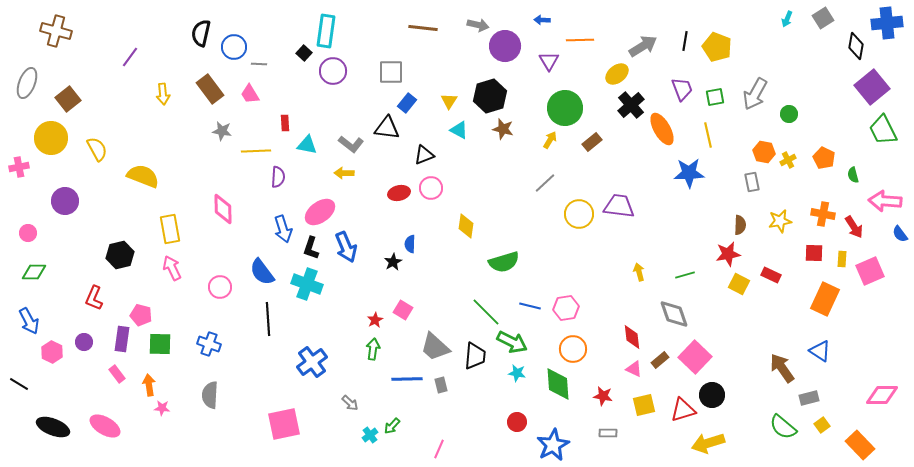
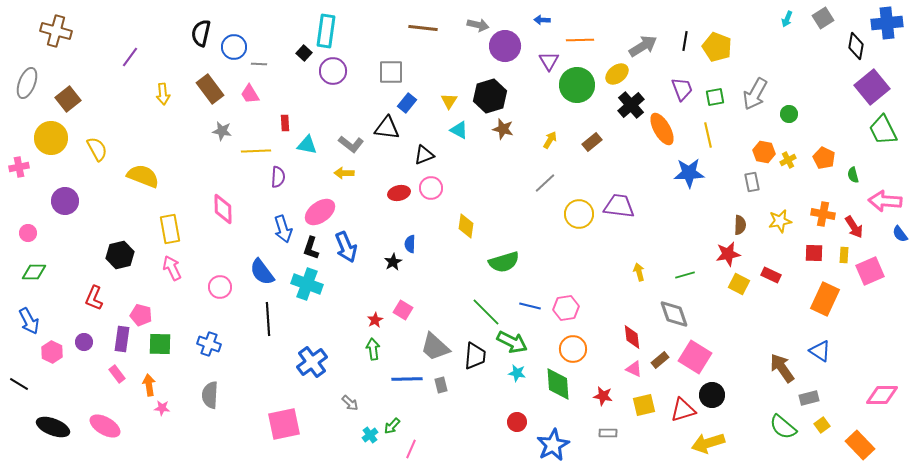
green circle at (565, 108): moved 12 px right, 23 px up
yellow rectangle at (842, 259): moved 2 px right, 4 px up
green arrow at (373, 349): rotated 15 degrees counterclockwise
pink square at (695, 357): rotated 12 degrees counterclockwise
pink line at (439, 449): moved 28 px left
